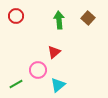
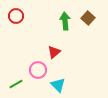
green arrow: moved 6 px right, 1 px down
cyan triangle: rotated 35 degrees counterclockwise
